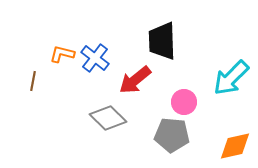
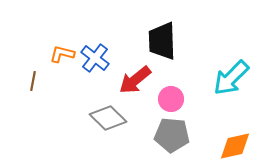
pink circle: moved 13 px left, 3 px up
